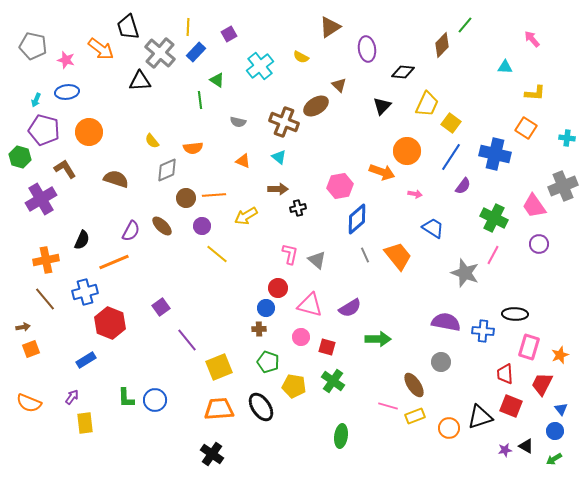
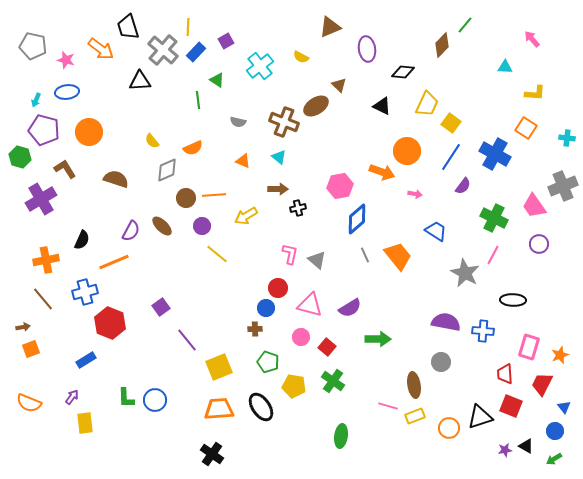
brown triangle at (330, 27): rotated 10 degrees clockwise
purple square at (229, 34): moved 3 px left, 7 px down
gray cross at (160, 53): moved 3 px right, 3 px up
green line at (200, 100): moved 2 px left
black triangle at (382, 106): rotated 48 degrees counterclockwise
orange semicircle at (193, 148): rotated 18 degrees counterclockwise
blue cross at (495, 154): rotated 16 degrees clockwise
blue trapezoid at (433, 228): moved 3 px right, 3 px down
gray star at (465, 273): rotated 8 degrees clockwise
brown line at (45, 299): moved 2 px left
black ellipse at (515, 314): moved 2 px left, 14 px up
brown cross at (259, 329): moved 4 px left
red square at (327, 347): rotated 24 degrees clockwise
brown ellipse at (414, 385): rotated 25 degrees clockwise
blue triangle at (561, 409): moved 3 px right, 2 px up
